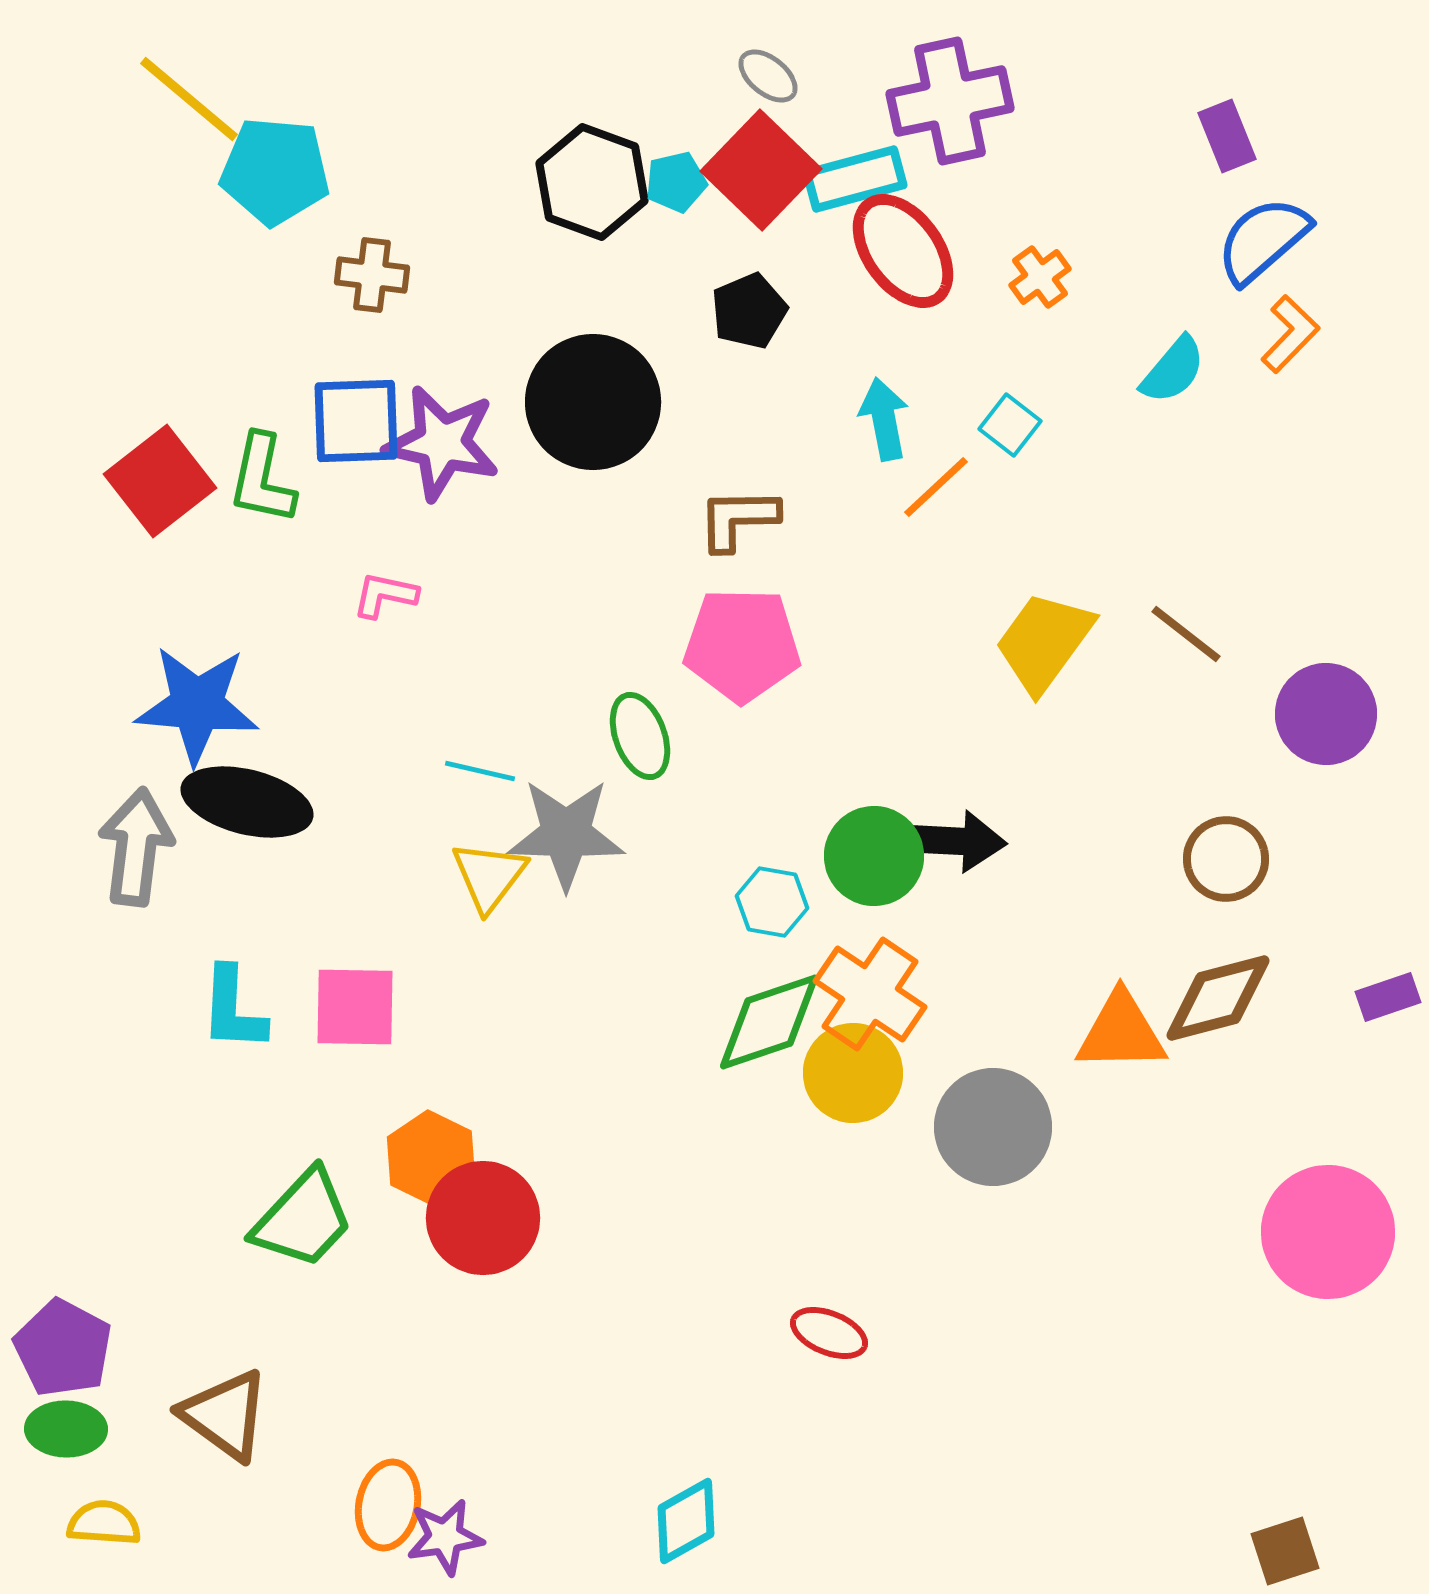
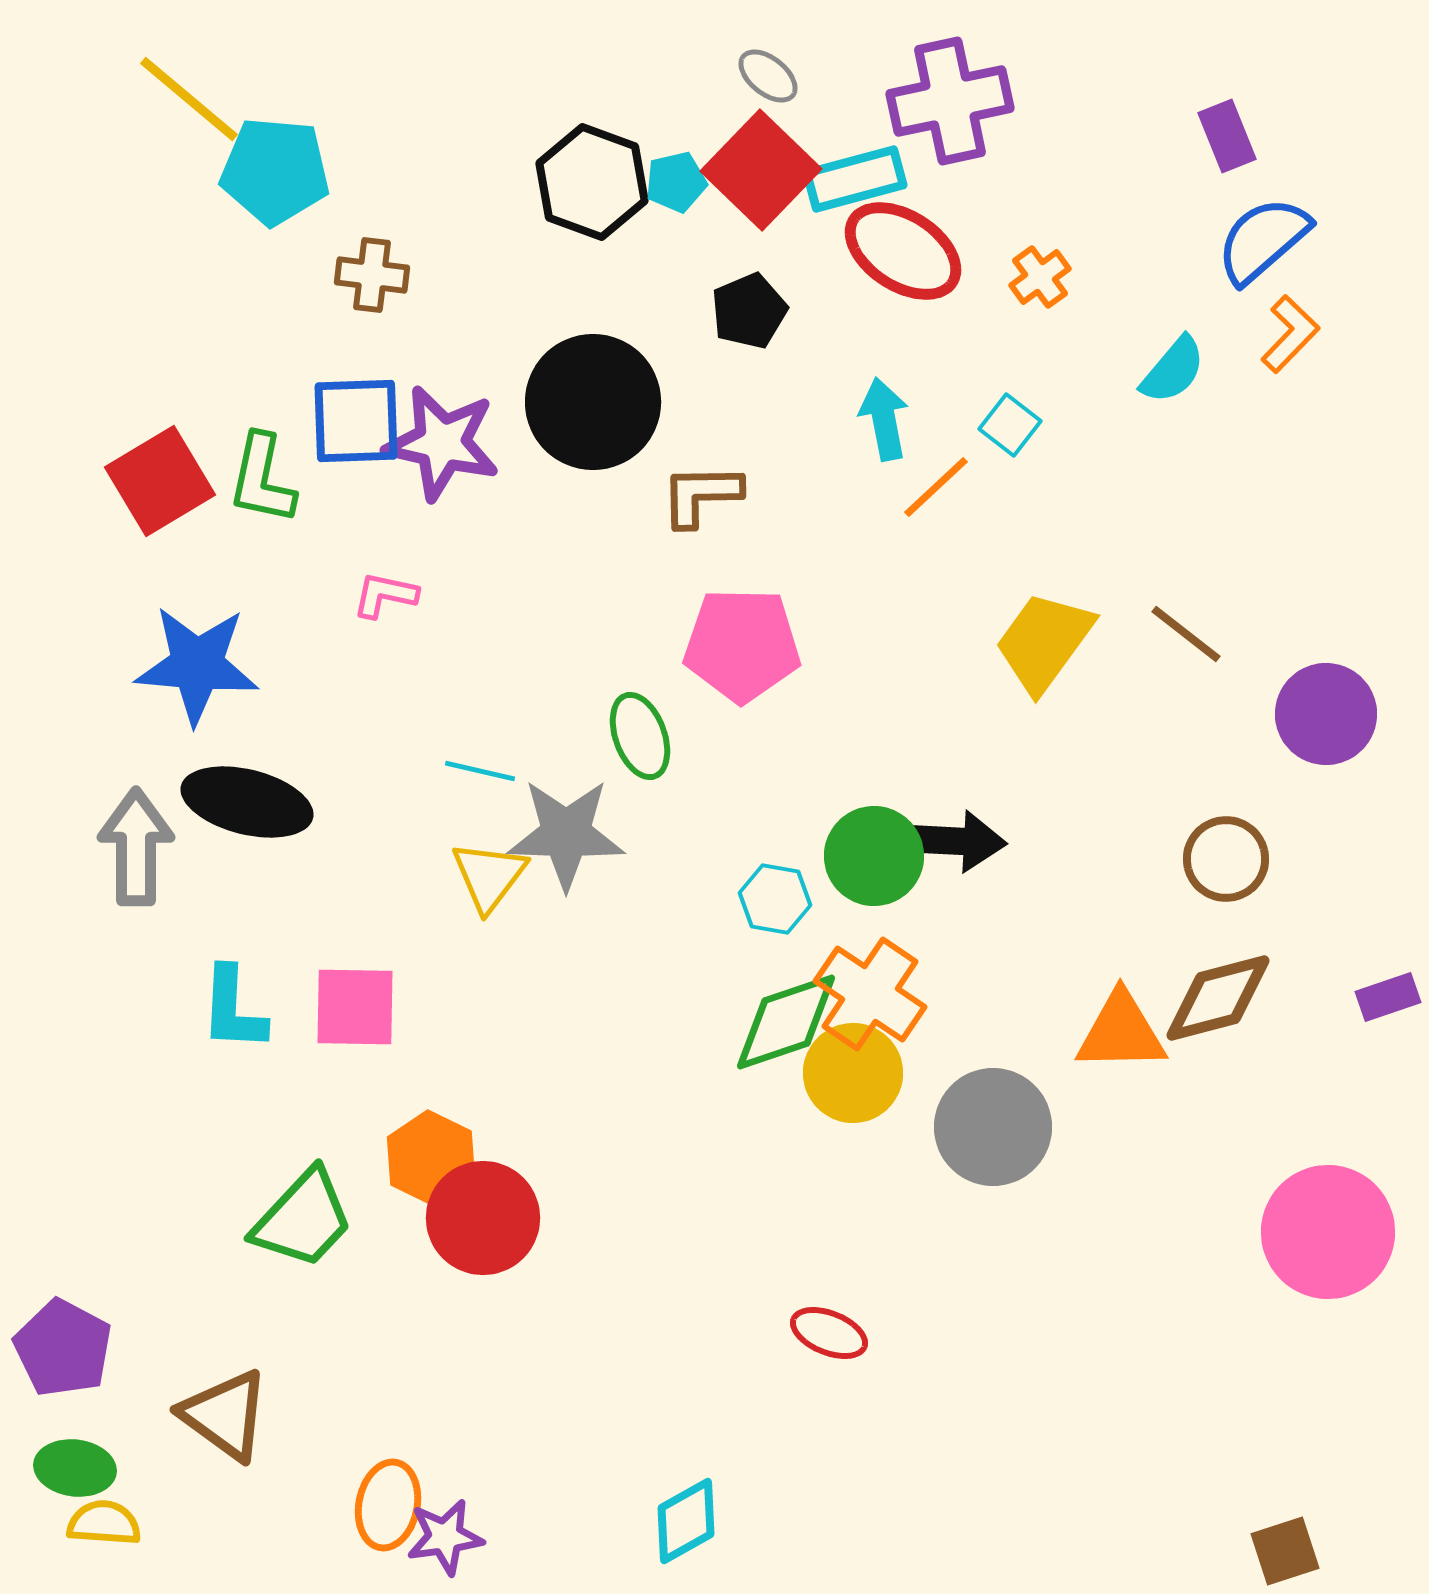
red ellipse at (903, 251): rotated 21 degrees counterclockwise
red square at (160, 481): rotated 7 degrees clockwise
brown L-shape at (738, 519): moved 37 px left, 24 px up
blue star at (197, 705): moved 40 px up
gray arrow at (136, 847): rotated 7 degrees counterclockwise
cyan hexagon at (772, 902): moved 3 px right, 3 px up
green diamond at (769, 1022): moved 17 px right
green ellipse at (66, 1429): moved 9 px right, 39 px down; rotated 6 degrees clockwise
